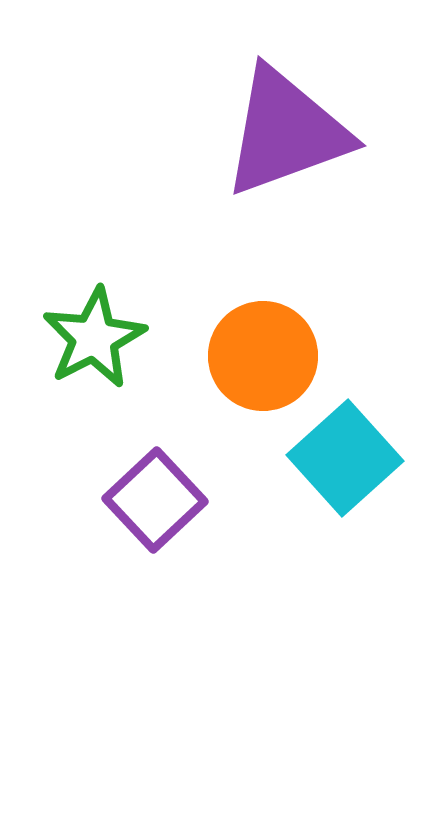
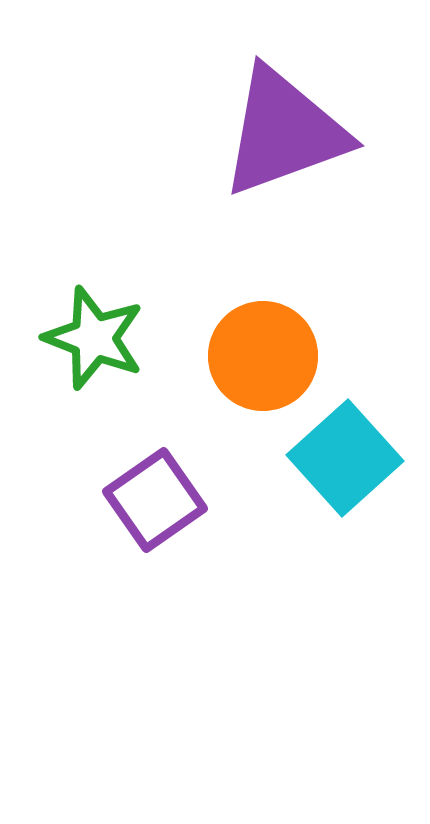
purple triangle: moved 2 px left
green star: rotated 24 degrees counterclockwise
purple square: rotated 8 degrees clockwise
